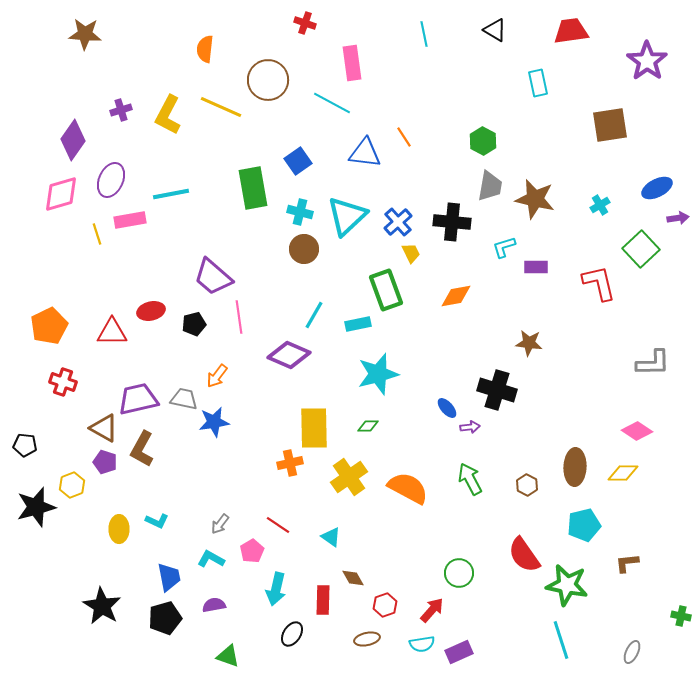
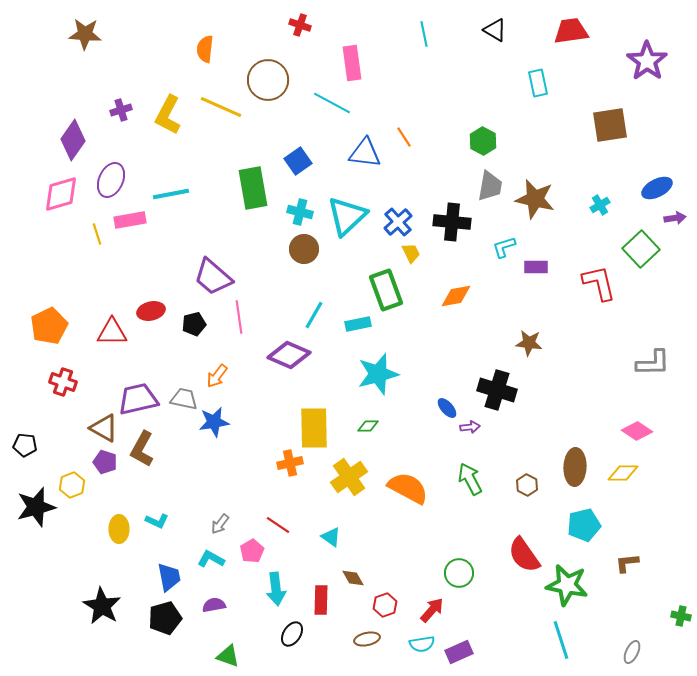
red cross at (305, 23): moved 5 px left, 2 px down
purple arrow at (678, 218): moved 3 px left
cyan arrow at (276, 589): rotated 20 degrees counterclockwise
red rectangle at (323, 600): moved 2 px left
